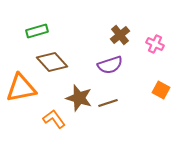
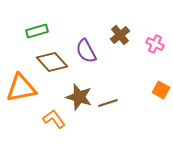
purple semicircle: moved 24 px left, 14 px up; rotated 80 degrees clockwise
brown star: moved 1 px up
